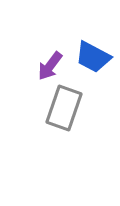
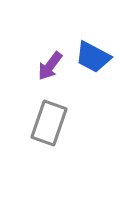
gray rectangle: moved 15 px left, 15 px down
